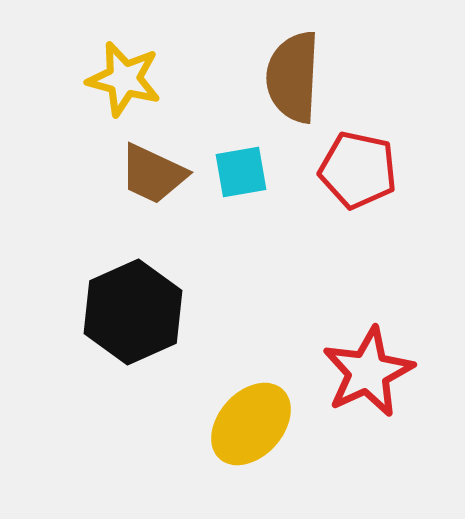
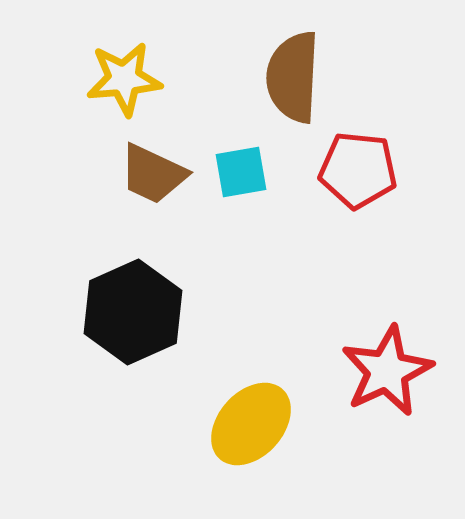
yellow star: rotated 20 degrees counterclockwise
red pentagon: rotated 6 degrees counterclockwise
red star: moved 19 px right, 1 px up
